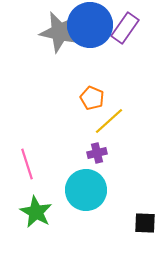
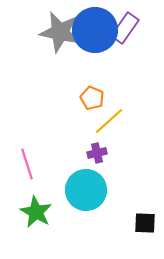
blue circle: moved 5 px right, 5 px down
